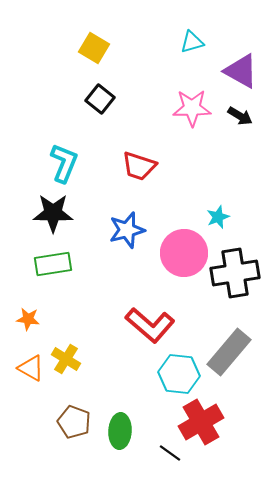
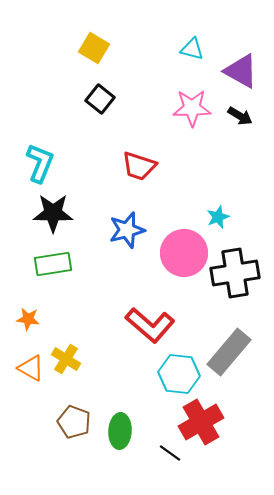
cyan triangle: moved 7 px down; rotated 30 degrees clockwise
cyan L-shape: moved 24 px left
